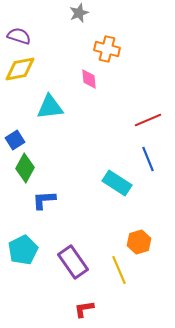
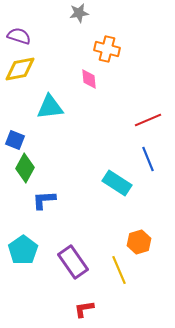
gray star: rotated 12 degrees clockwise
blue square: rotated 36 degrees counterclockwise
cyan pentagon: rotated 8 degrees counterclockwise
